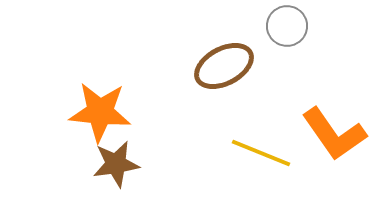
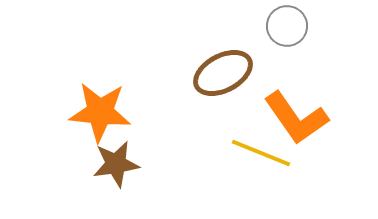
brown ellipse: moved 1 px left, 7 px down
orange L-shape: moved 38 px left, 16 px up
